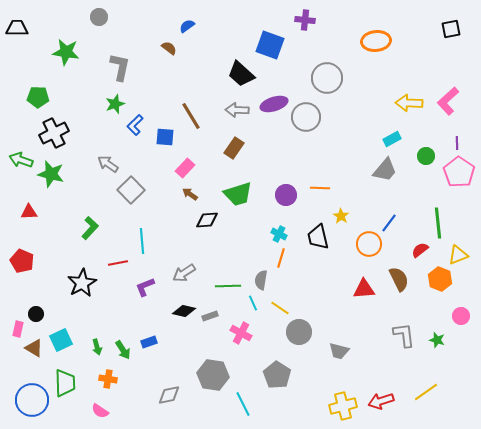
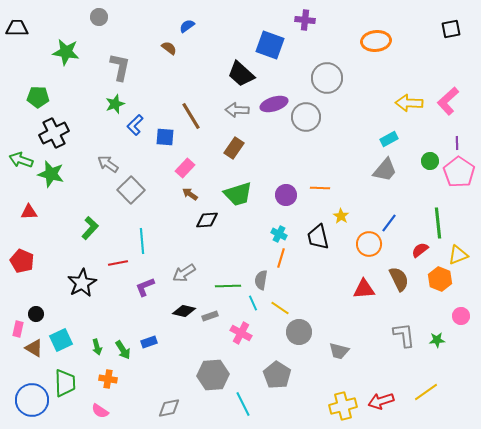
cyan rectangle at (392, 139): moved 3 px left
green circle at (426, 156): moved 4 px right, 5 px down
green star at (437, 340): rotated 21 degrees counterclockwise
gray hexagon at (213, 375): rotated 12 degrees counterclockwise
gray diamond at (169, 395): moved 13 px down
